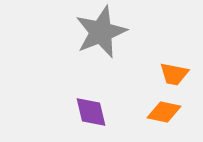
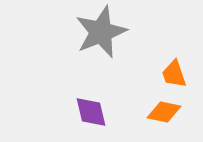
orange trapezoid: rotated 60 degrees clockwise
